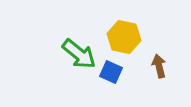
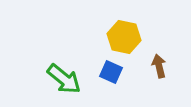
green arrow: moved 15 px left, 25 px down
